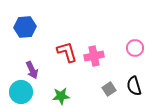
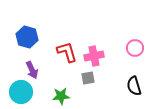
blue hexagon: moved 2 px right, 10 px down; rotated 20 degrees clockwise
gray square: moved 21 px left, 11 px up; rotated 24 degrees clockwise
